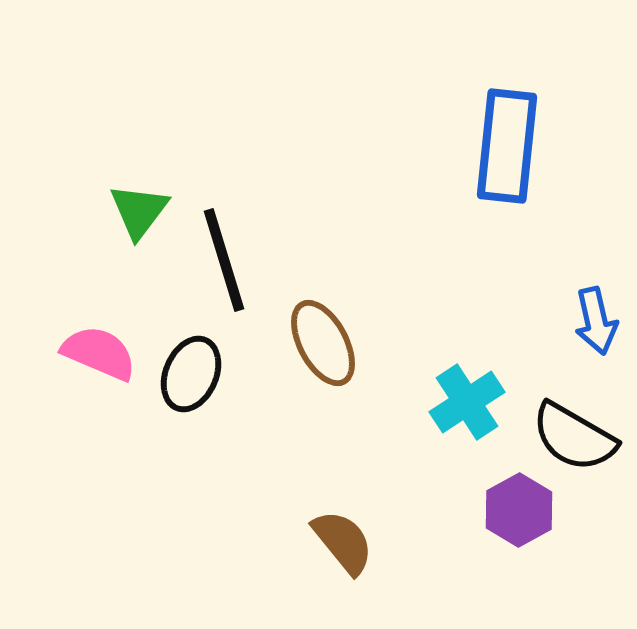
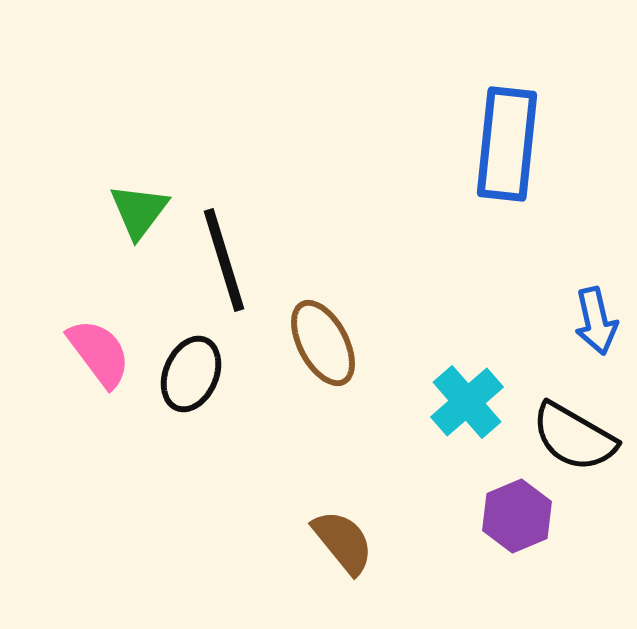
blue rectangle: moved 2 px up
pink semicircle: rotated 30 degrees clockwise
cyan cross: rotated 8 degrees counterclockwise
purple hexagon: moved 2 px left, 6 px down; rotated 6 degrees clockwise
